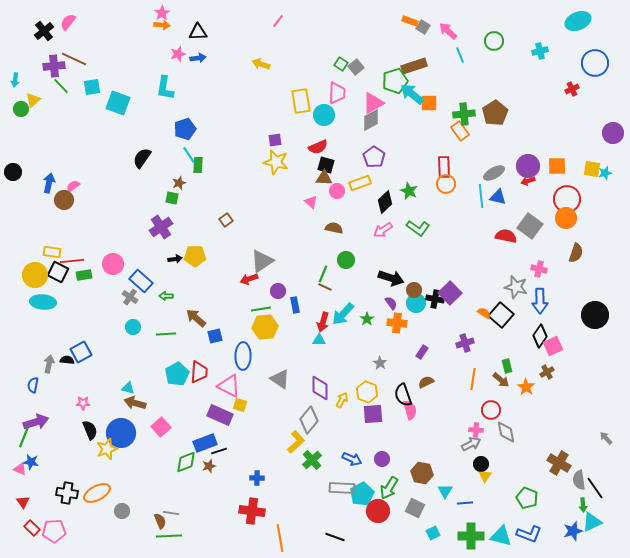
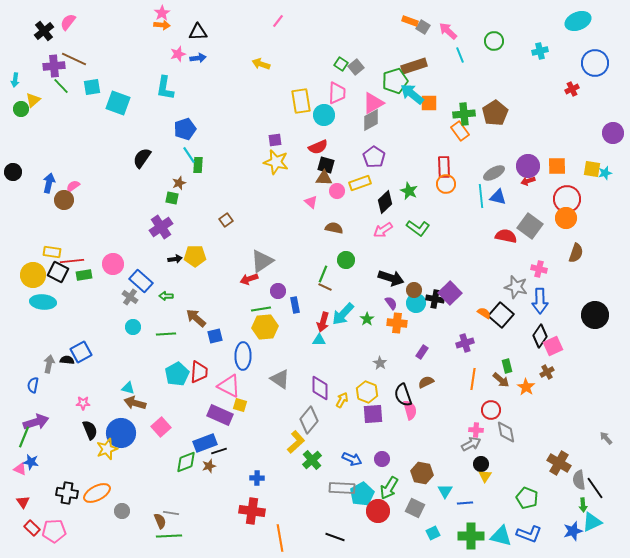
yellow circle at (35, 275): moved 2 px left
